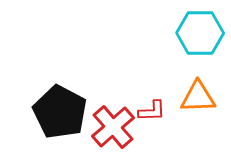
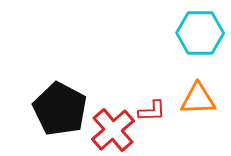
orange triangle: moved 2 px down
black pentagon: moved 3 px up
red cross: moved 3 px down
